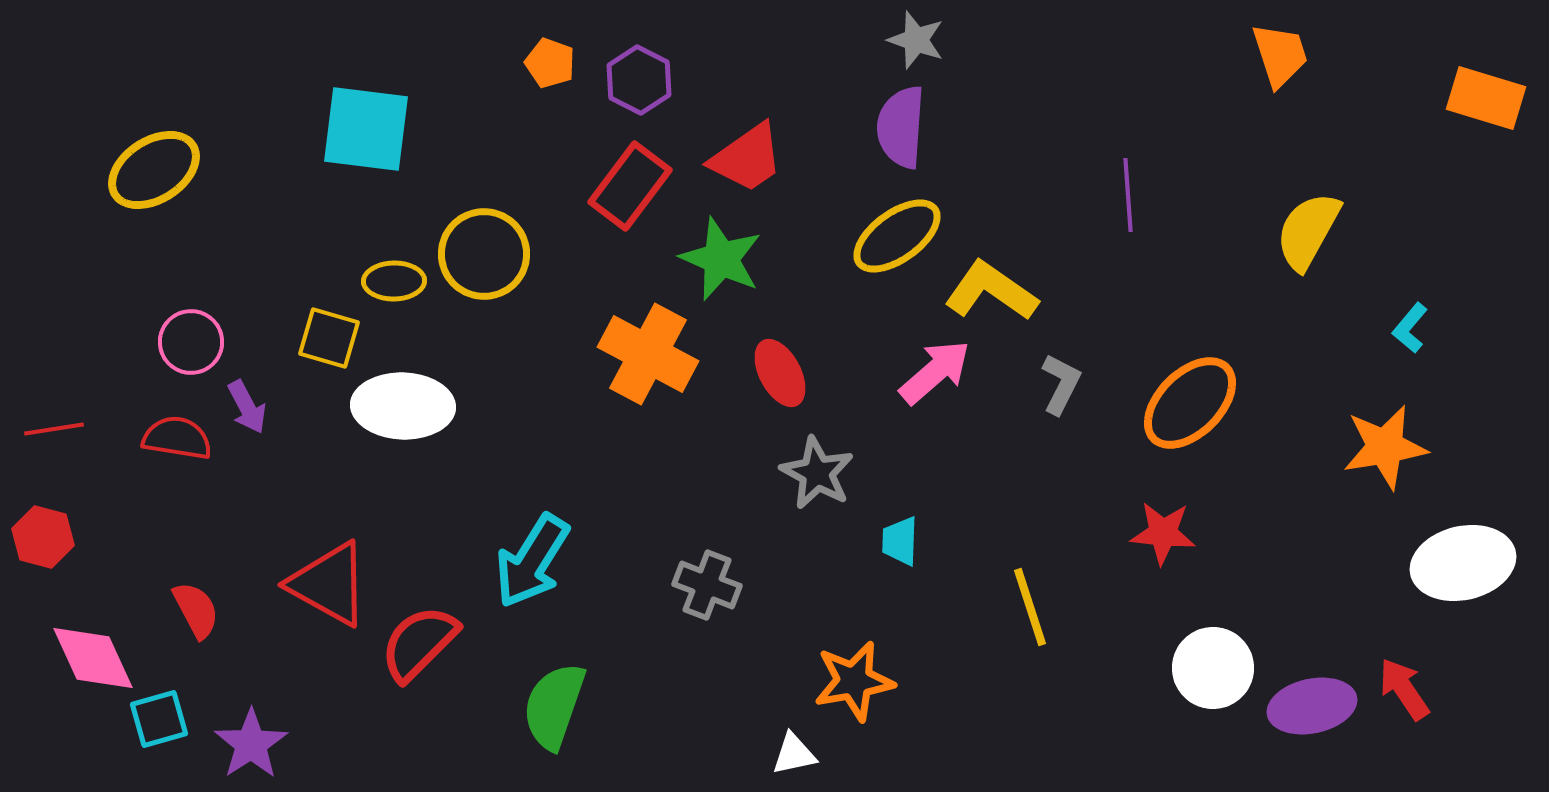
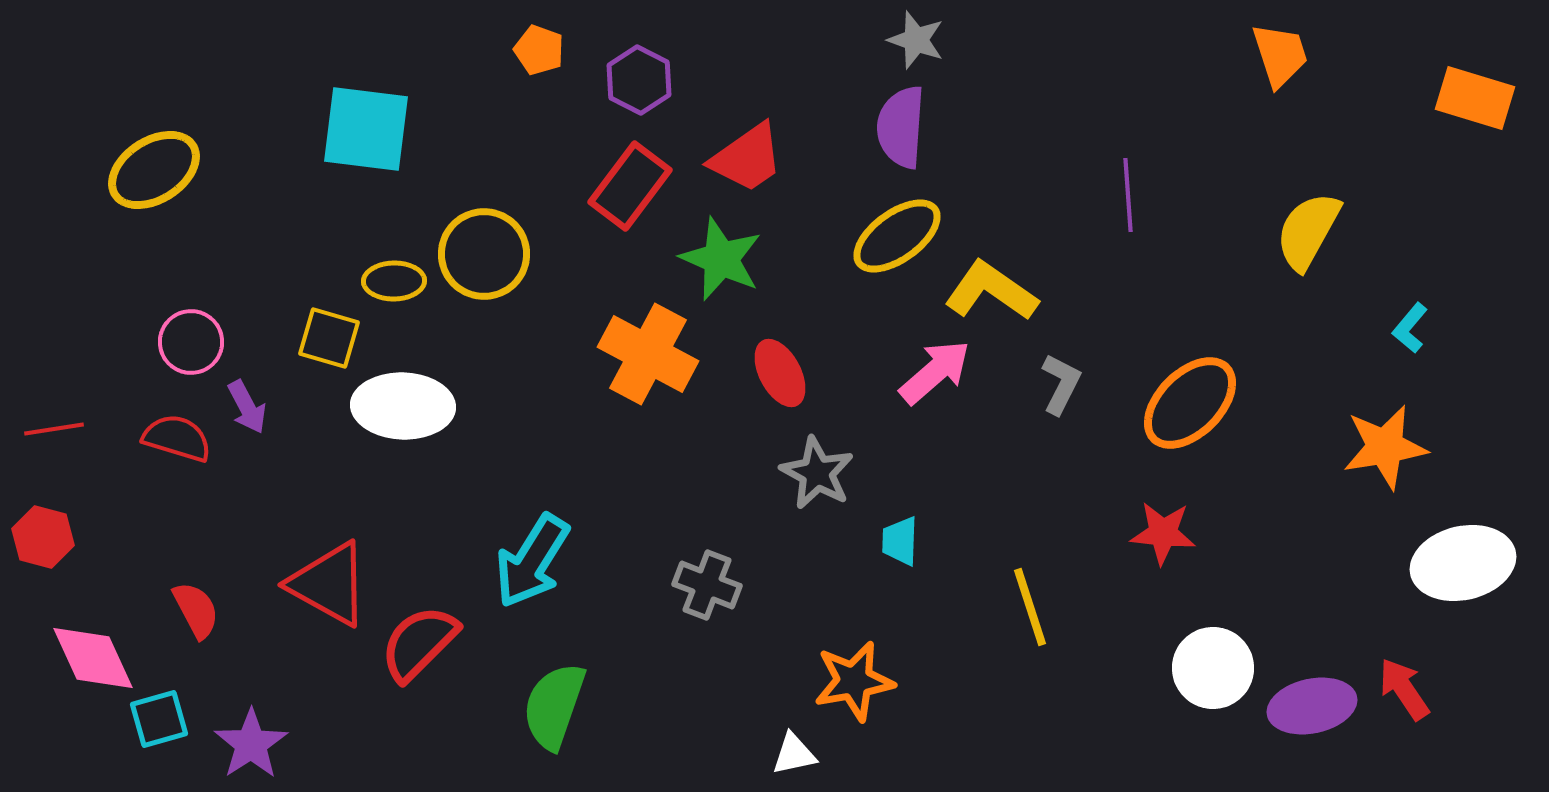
orange pentagon at (550, 63): moved 11 px left, 13 px up
orange rectangle at (1486, 98): moved 11 px left
red semicircle at (177, 438): rotated 8 degrees clockwise
